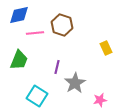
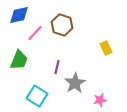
pink line: rotated 42 degrees counterclockwise
